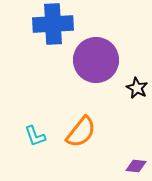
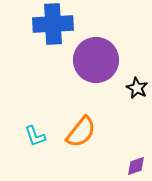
purple diamond: rotated 25 degrees counterclockwise
